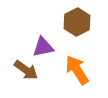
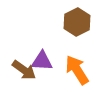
purple triangle: moved 1 px left, 14 px down; rotated 15 degrees clockwise
brown arrow: moved 2 px left
